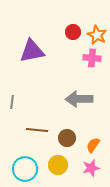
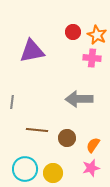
yellow circle: moved 5 px left, 8 px down
